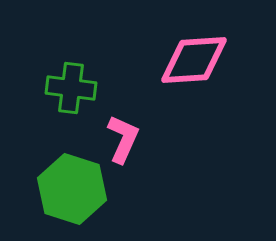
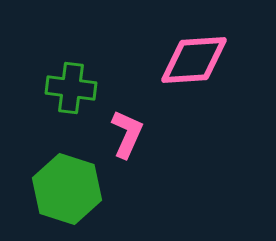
pink L-shape: moved 4 px right, 5 px up
green hexagon: moved 5 px left
